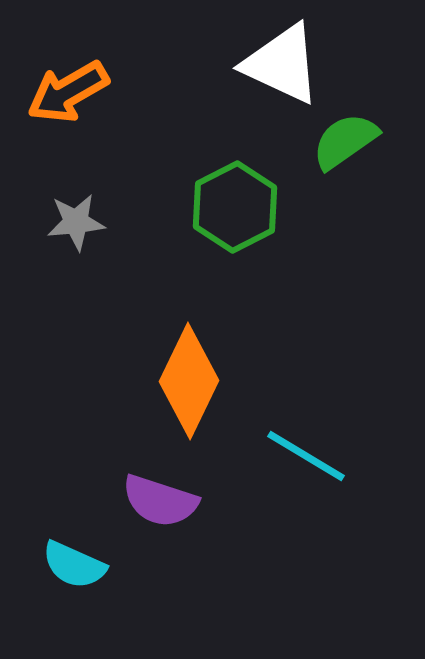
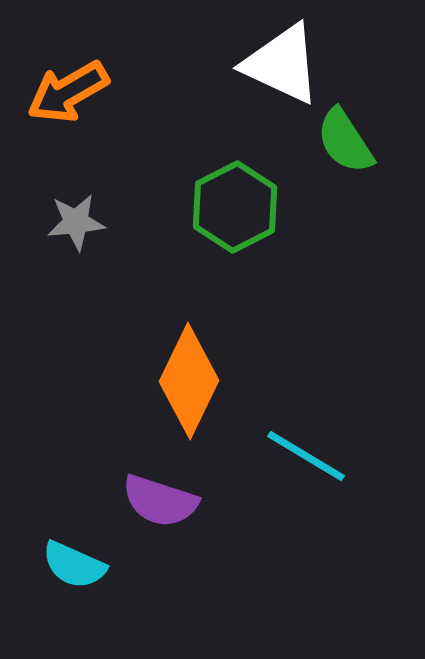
green semicircle: rotated 88 degrees counterclockwise
